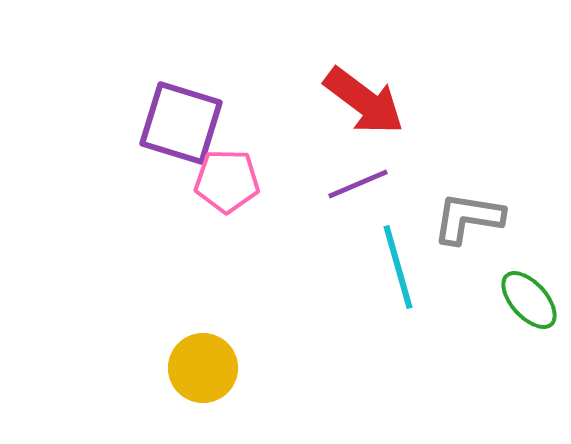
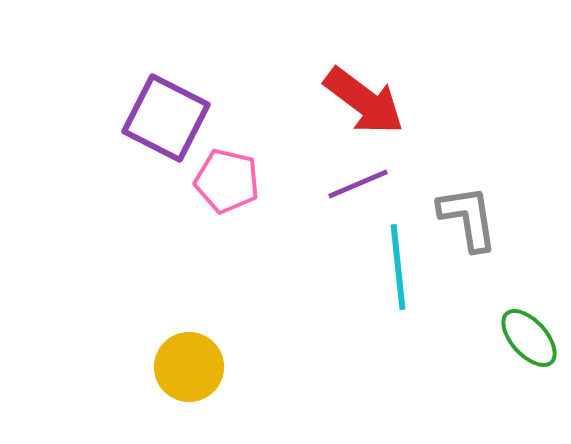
purple square: moved 15 px left, 5 px up; rotated 10 degrees clockwise
pink pentagon: rotated 12 degrees clockwise
gray L-shape: rotated 72 degrees clockwise
cyan line: rotated 10 degrees clockwise
green ellipse: moved 38 px down
yellow circle: moved 14 px left, 1 px up
